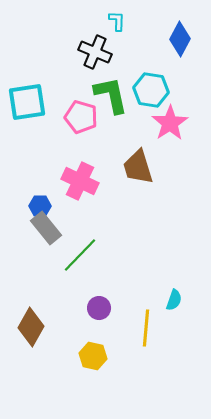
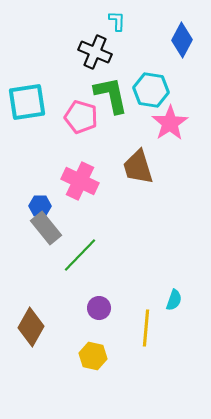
blue diamond: moved 2 px right, 1 px down
